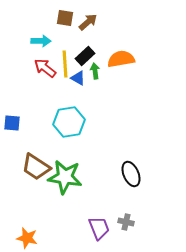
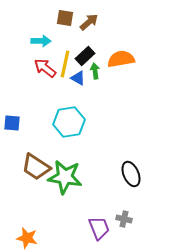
brown arrow: moved 1 px right
yellow line: rotated 16 degrees clockwise
gray cross: moved 2 px left, 3 px up
